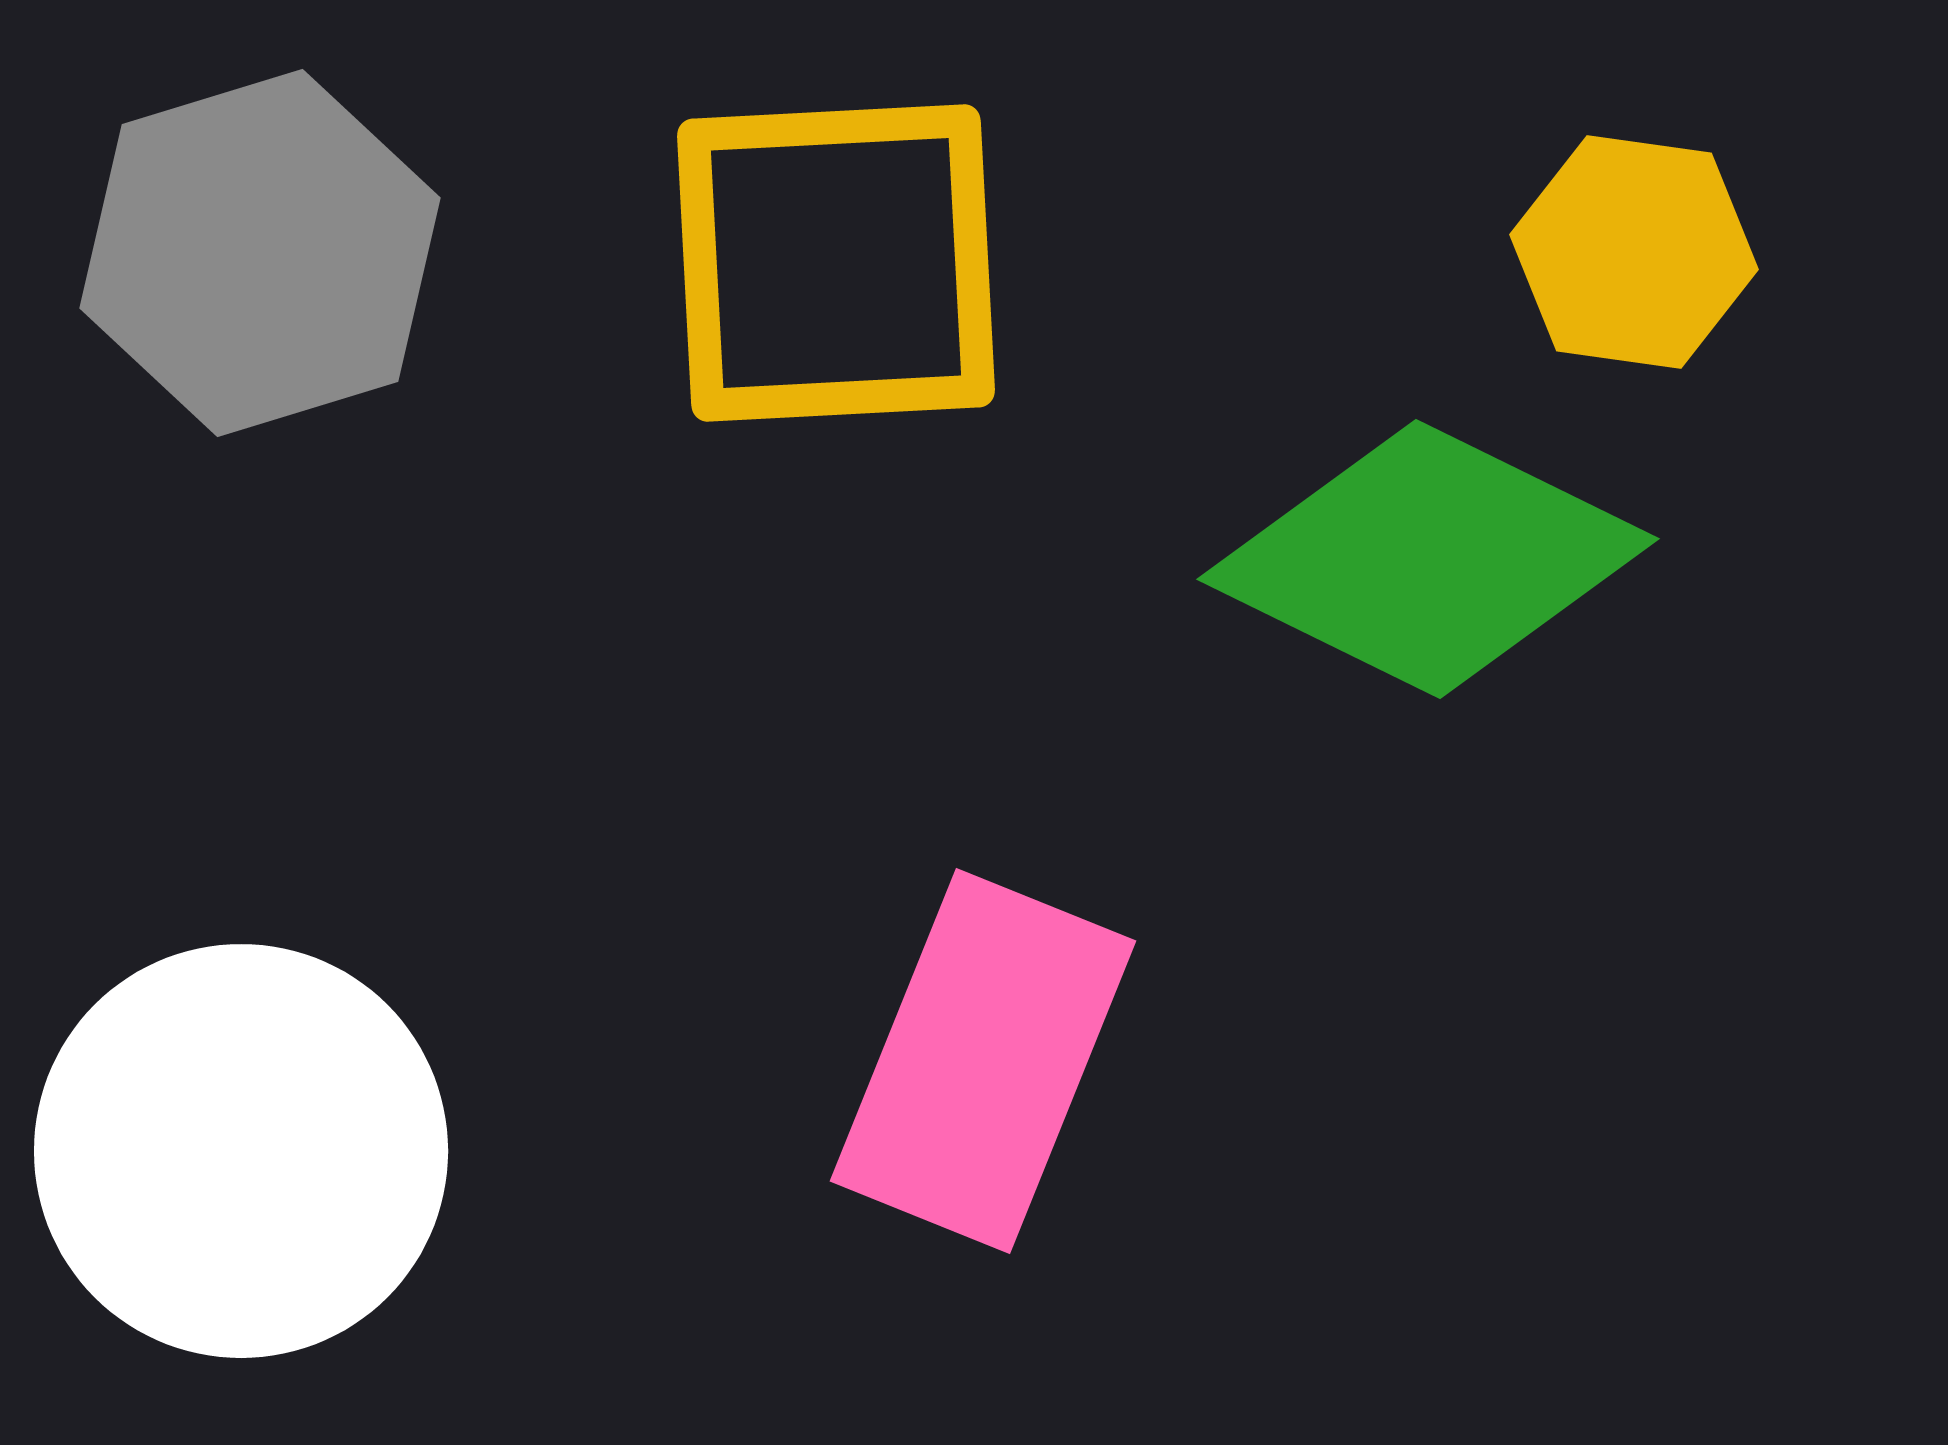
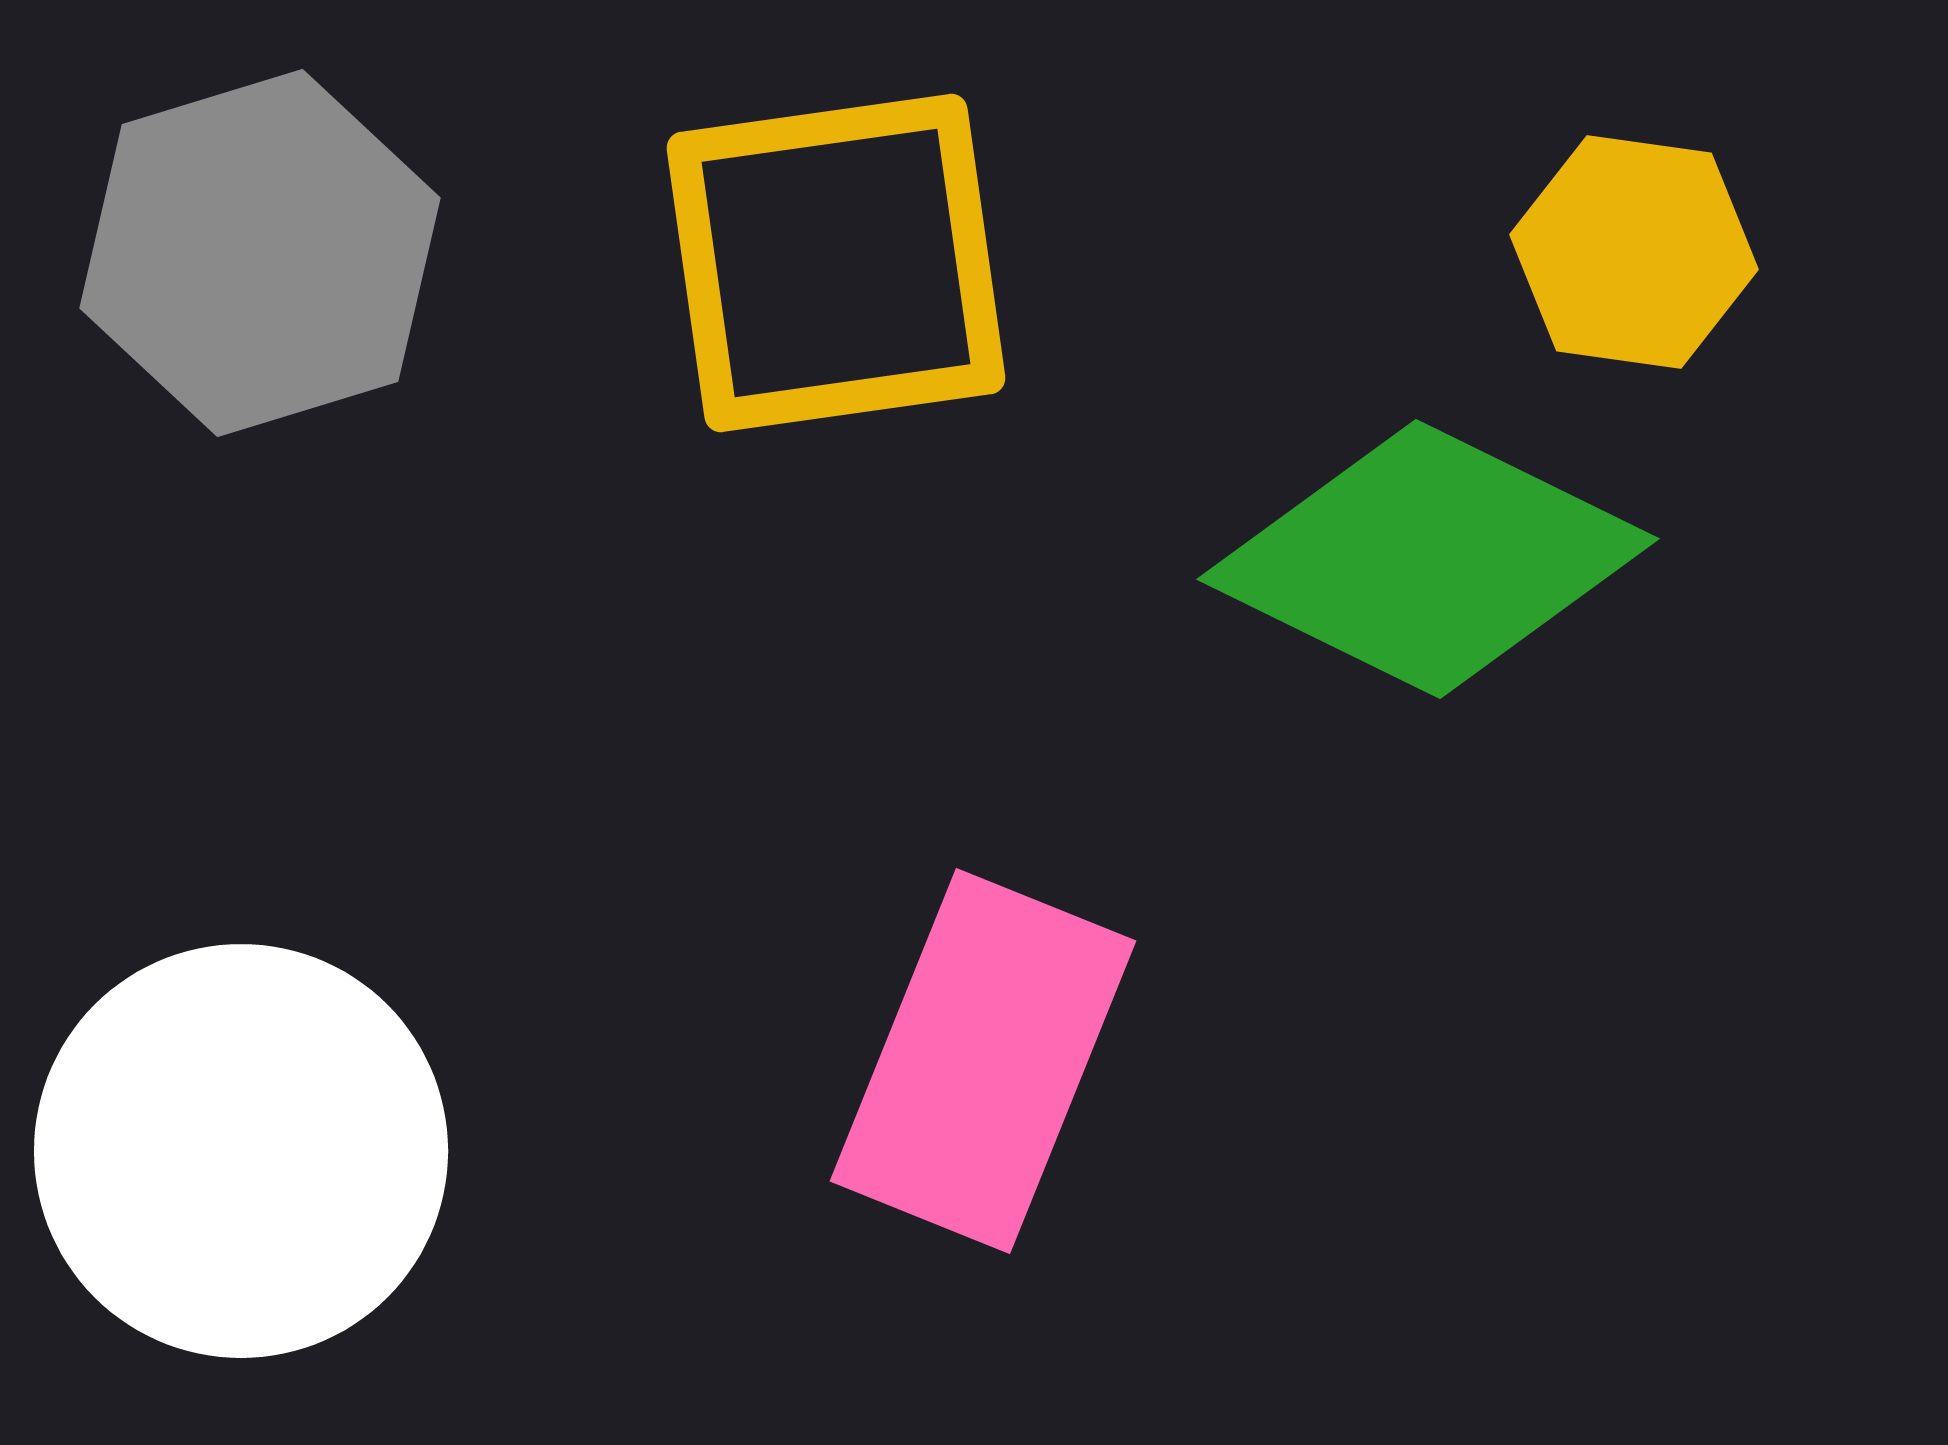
yellow square: rotated 5 degrees counterclockwise
